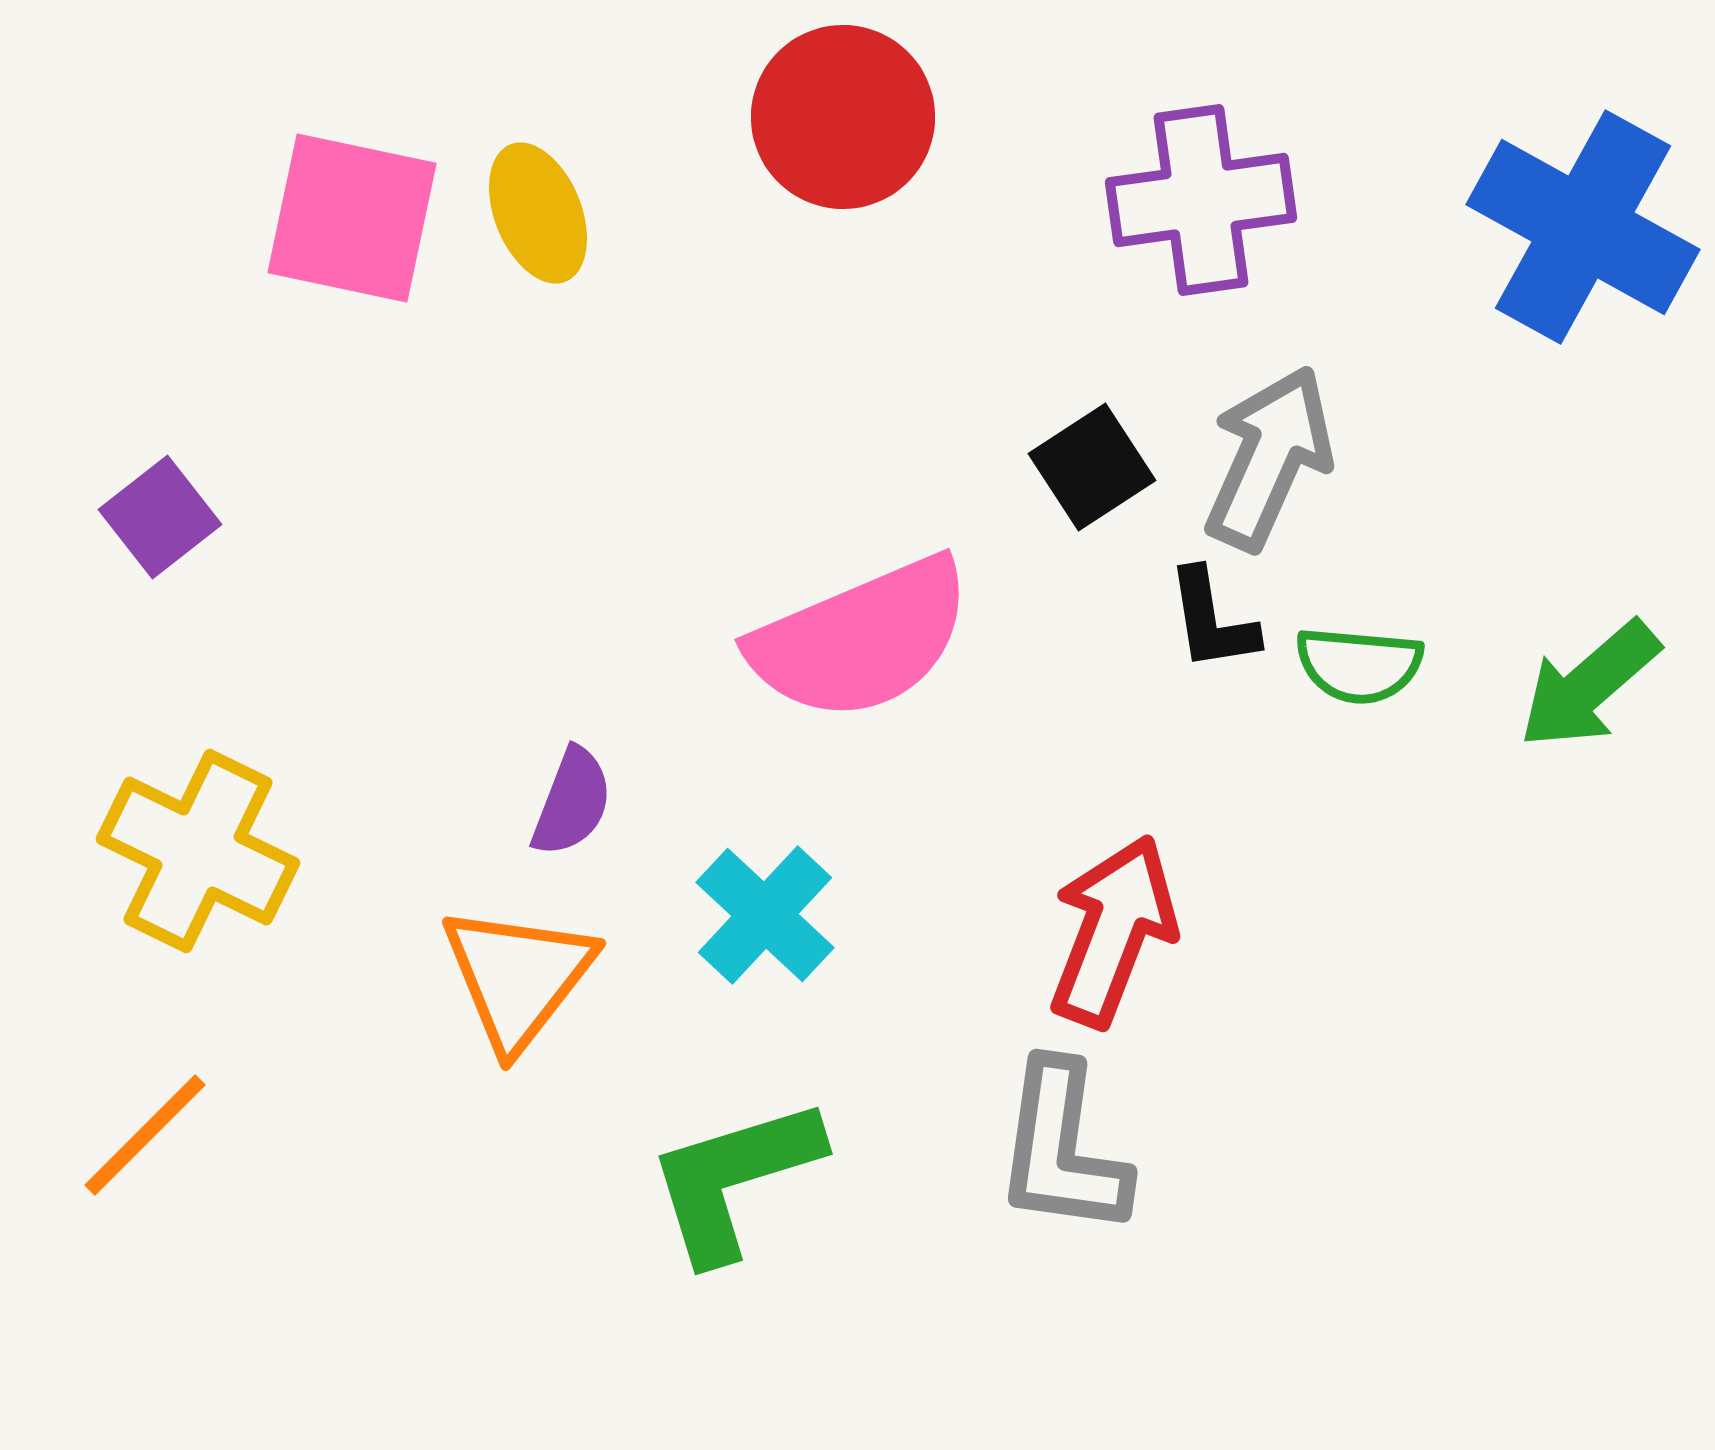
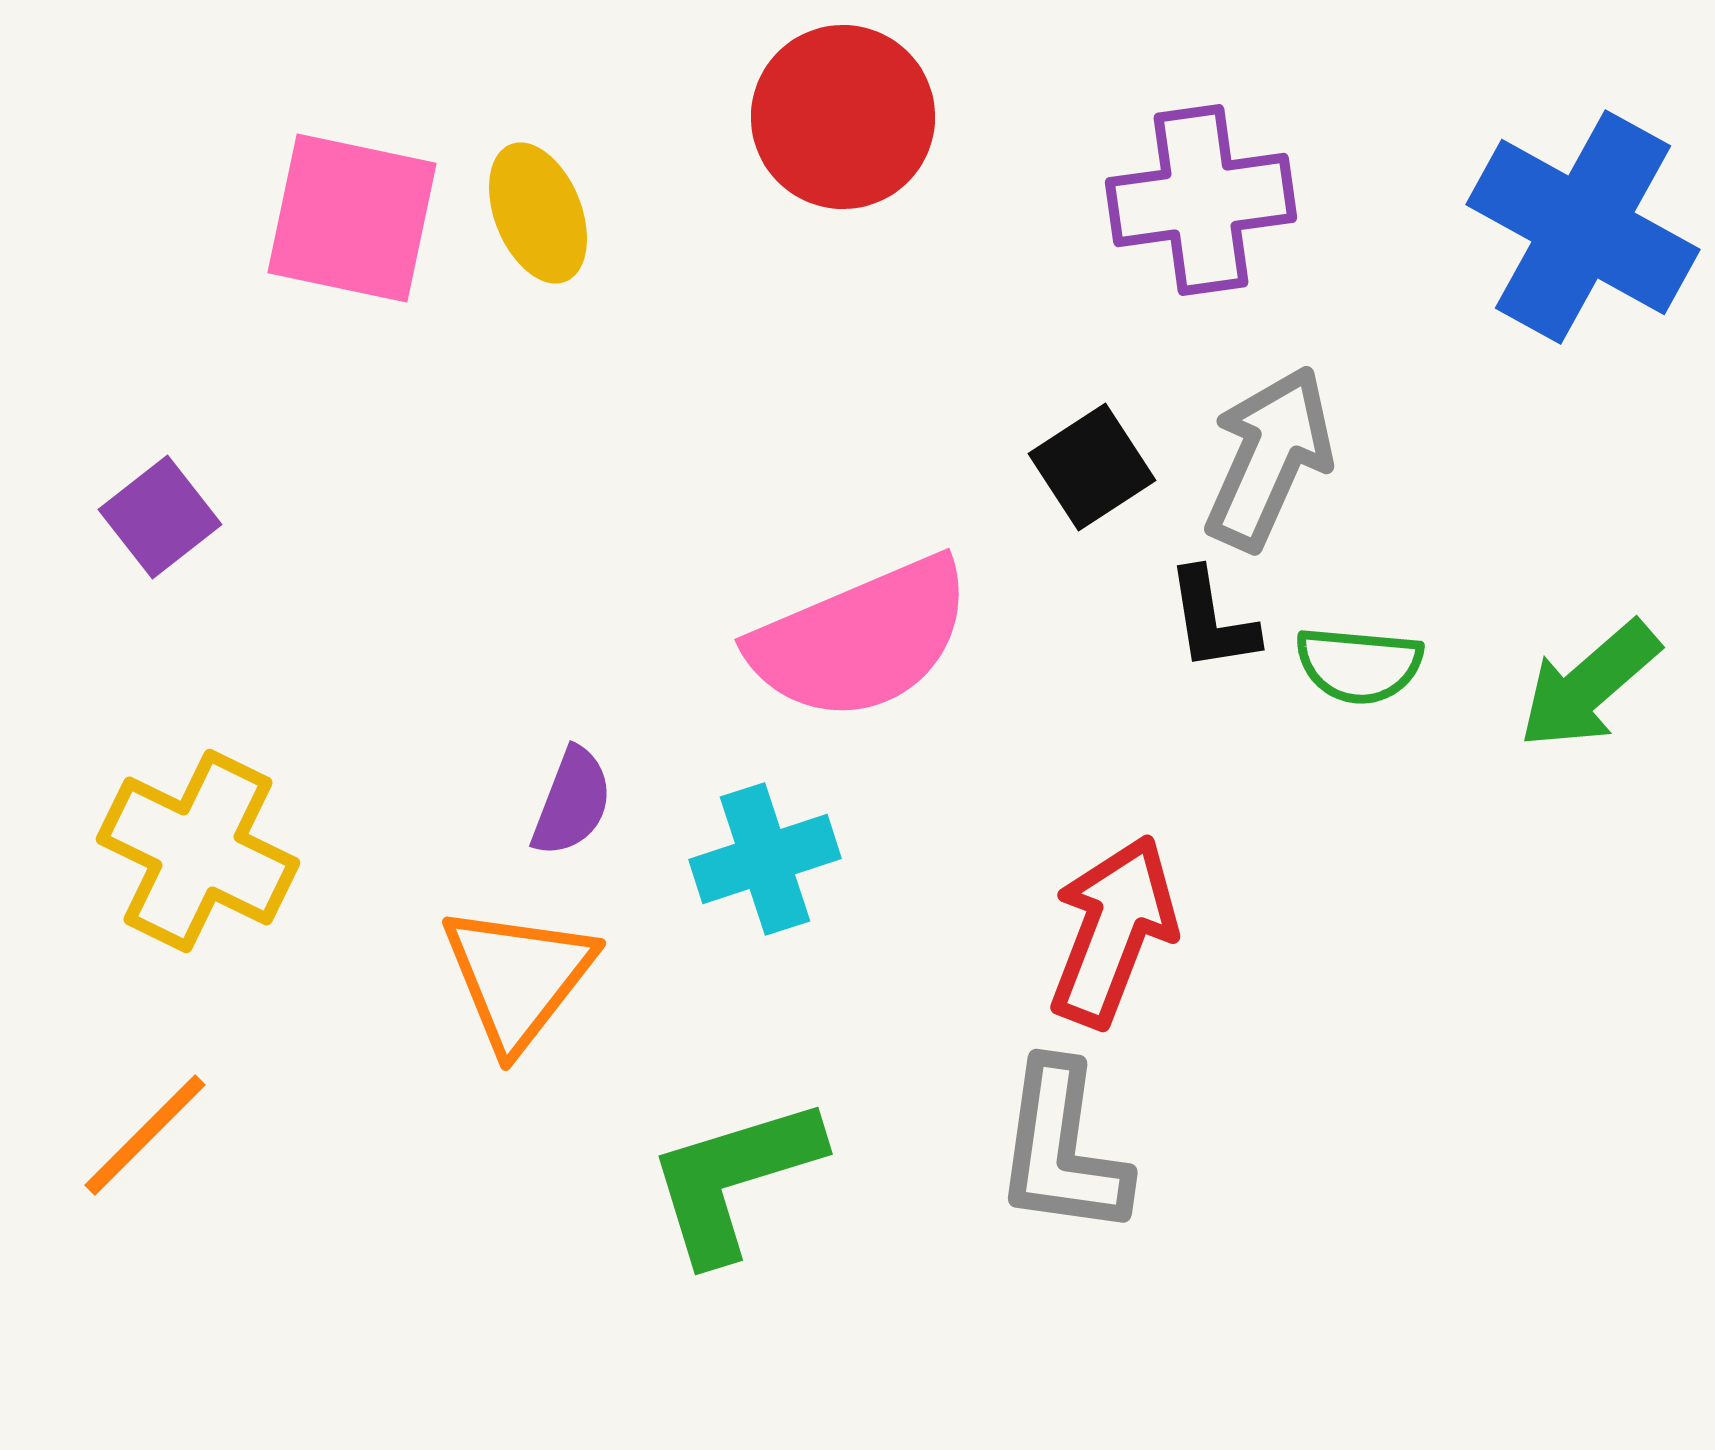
cyan cross: moved 56 px up; rotated 29 degrees clockwise
